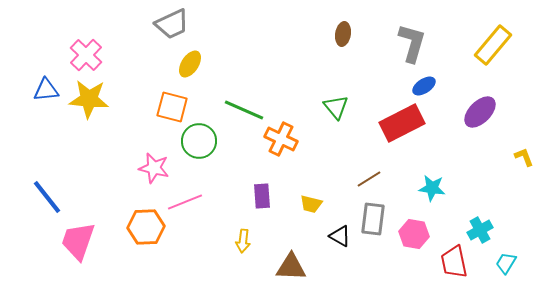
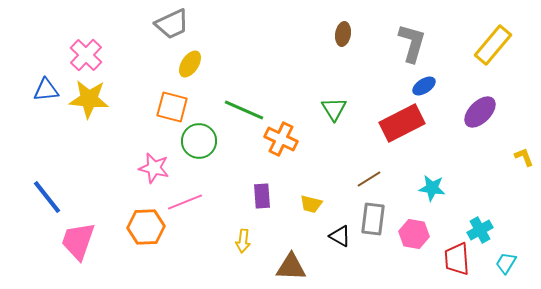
green triangle: moved 2 px left, 2 px down; rotated 8 degrees clockwise
red trapezoid: moved 3 px right, 3 px up; rotated 8 degrees clockwise
